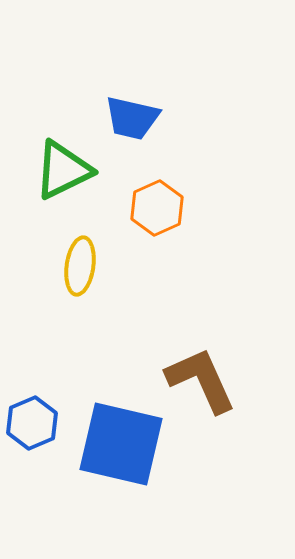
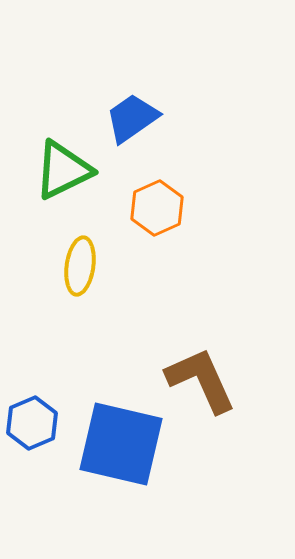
blue trapezoid: rotated 132 degrees clockwise
